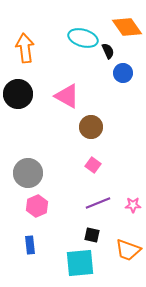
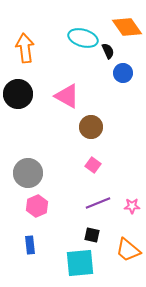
pink star: moved 1 px left, 1 px down
orange trapezoid: rotated 20 degrees clockwise
